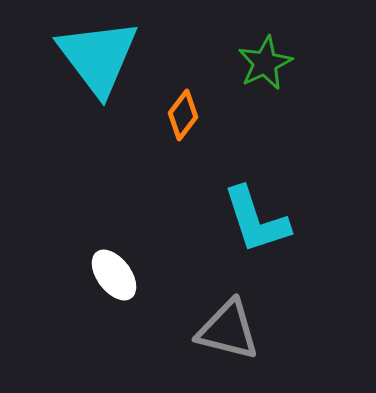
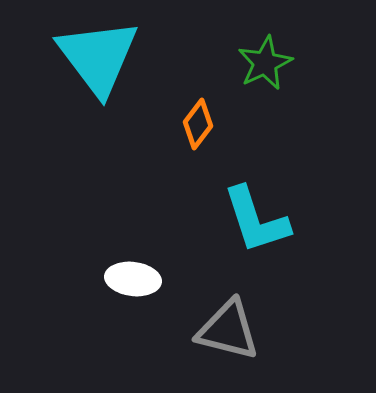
orange diamond: moved 15 px right, 9 px down
white ellipse: moved 19 px right, 4 px down; rotated 46 degrees counterclockwise
